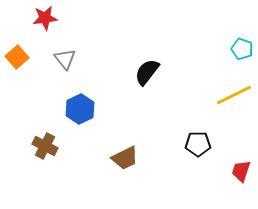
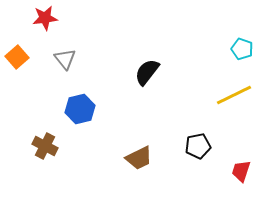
blue hexagon: rotated 12 degrees clockwise
black pentagon: moved 2 px down; rotated 10 degrees counterclockwise
brown trapezoid: moved 14 px right
